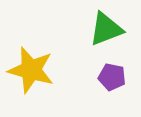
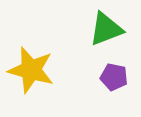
purple pentagon: moved 2 px right
